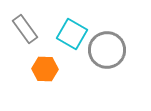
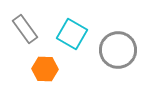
gray circle: moved 11 px right
